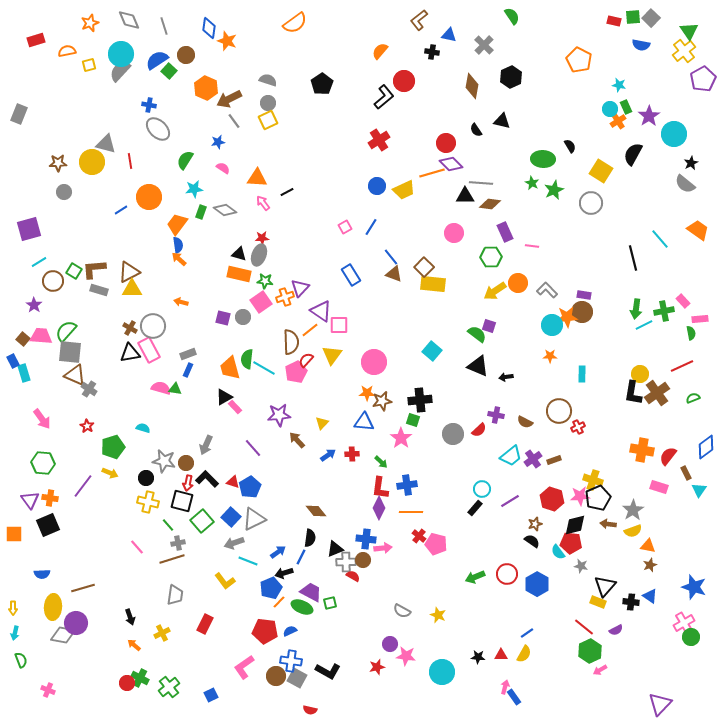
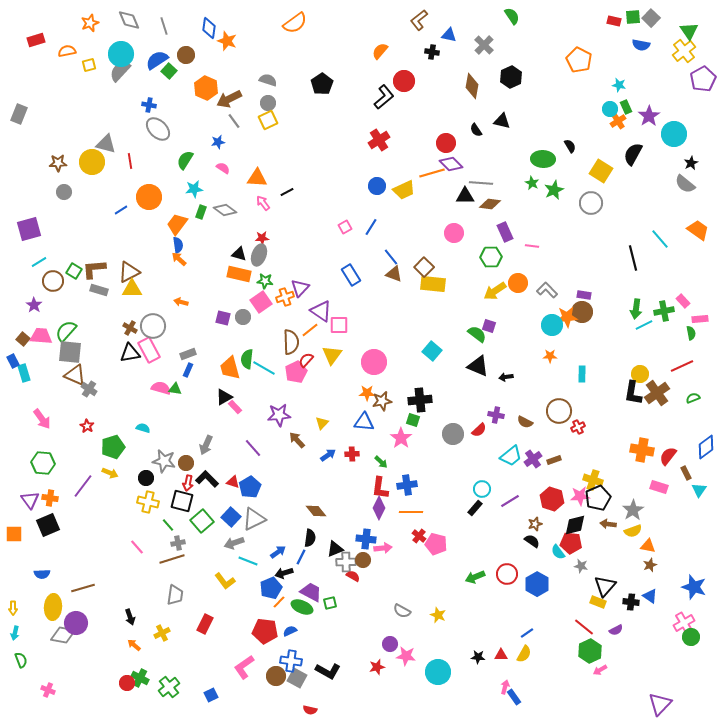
cyan circle at (442, 672): moved 4 px left
